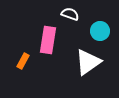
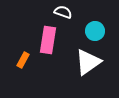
white semicircle: moved 7 px left, 2 px up
cyan circle: moved 5 px left
orange rectangle: moved 1 px up
